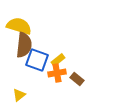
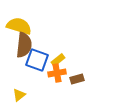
brown rectangle: rotated 56 degrees counterclockwise
